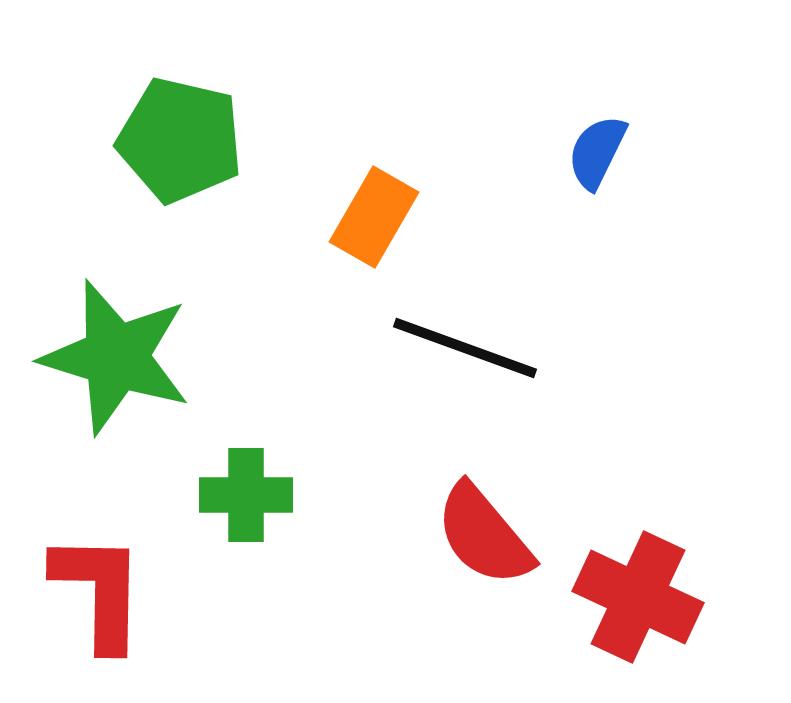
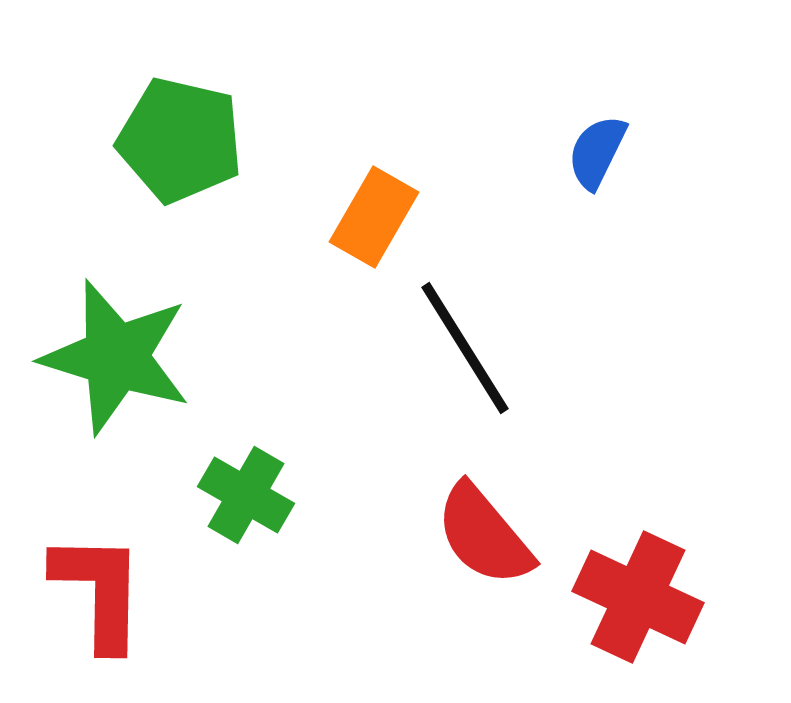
black line: rotated 38 degrees clockwise
green cross: rotated 30 degrees clockwise
